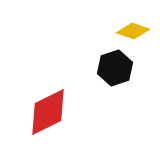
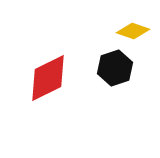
red diamond: moved 34 px up
